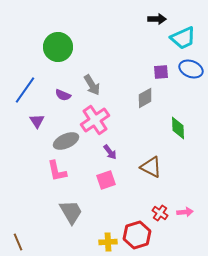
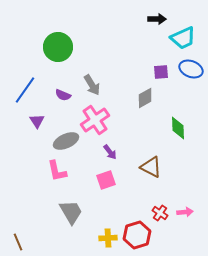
yellow cross: moved 4 px up
